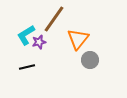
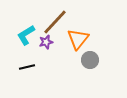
brown line: moved 1 px right, 3 px down; rotated 8 degrees clockwise
purple star: moved 7 px right
